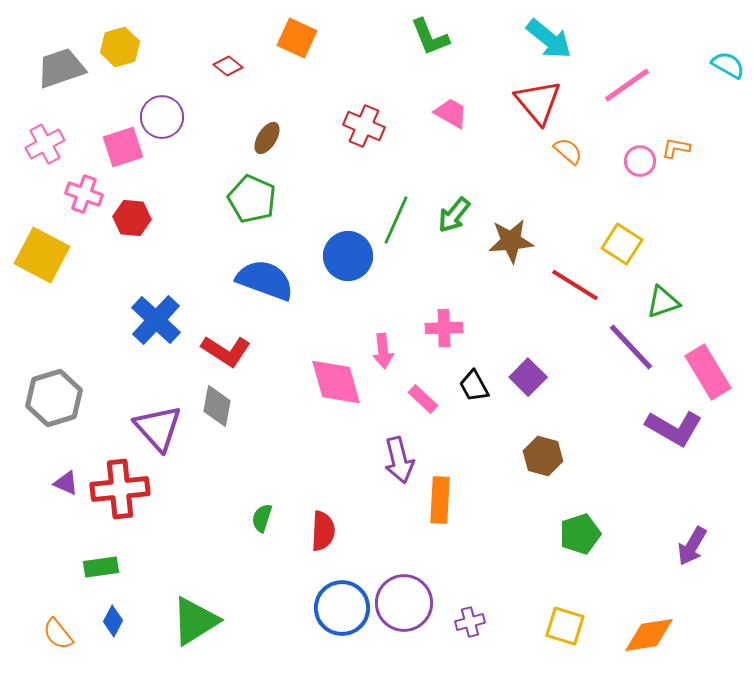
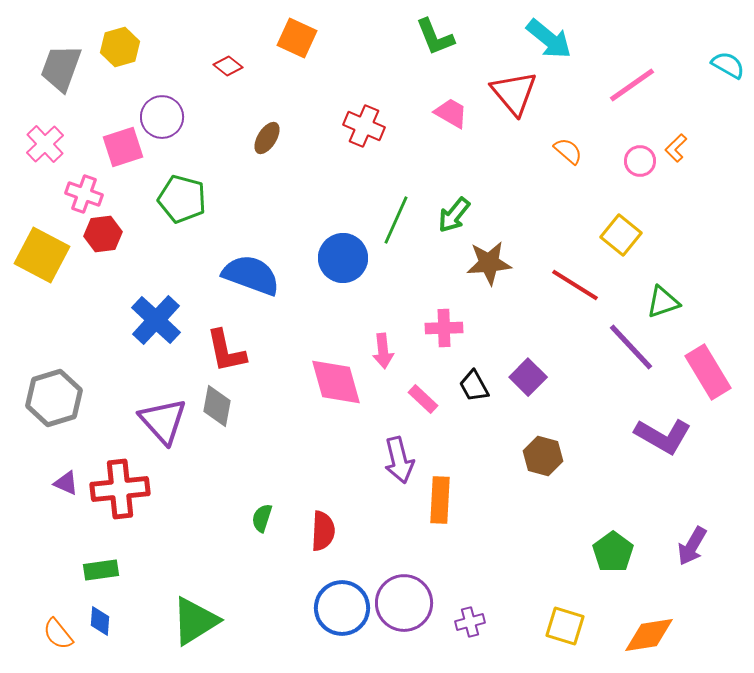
green L-shape at (430, 37): moved 5 px right
gray trapezoid at (61, 68): rotated 51 degrees counterclockwise
pink line at (627, 85): moved 5 px right
red triangle at (538, 102): moved 24 px left, 9 px up
pink cross at (45, 144): rotated 15 degrees counterclockwise
orange L-shape at (676, 148): rotated 56 degrees counterclockwise
green pentagon at (252, 199): moved 70 px left; rotated 9 degrees counterclockwise
red hexagon at (132, 218): moved 29 px left, 16 px down; rotated 12 degrees counterclockwise
brown star at (511, 241): moved 22 px left, 22 px down
yellow square at (622, 244): moved 1 px left, 9 px up; rotated 6 degrees clockwise
blue circle at (348, 256): moved 5 px left, 2 px down
blue semicircle at (265, 280): moved 14 px left, 5 px up
red L-shape at (226, 351): rotated 45 degrees clockwise
purple triangle at (158, 428): moved 5 px right, 7 px up
purple L-shape at (674, 428): moved 11 px left, 8 px down
green pentagon at (580, 534): moved 33 px right, 18 px down; rotated 18 degrees counterclockwise
green rectangle at (101, 567): moved 3 px down
blue diamond at (113, 621): moved 13 px left; rotated 24 degrees counterclockwise
